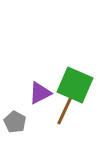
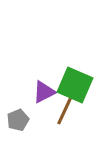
purple triangle: moved 4 px right, 1 px up
gray pentagon: moved 3 px right, 2 px up; rotated 20 degrees clockwise
